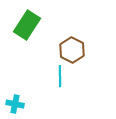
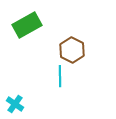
green rectangle: rotated 28 degrees clockwise
cyan cross: rotated 24 degrees clockwise
